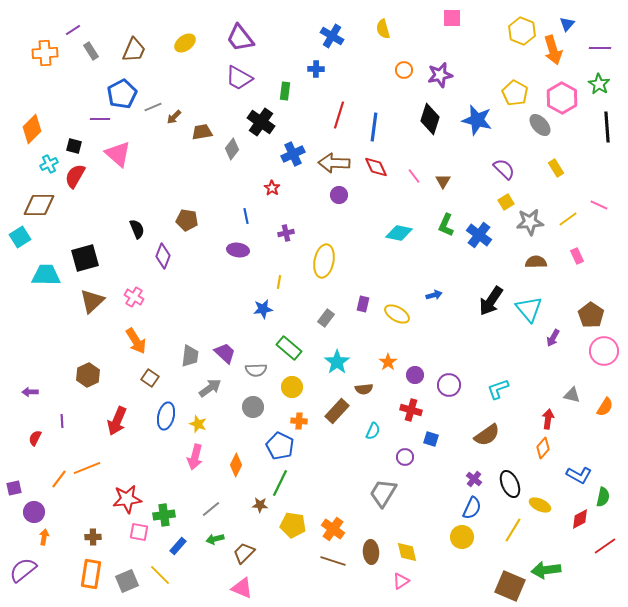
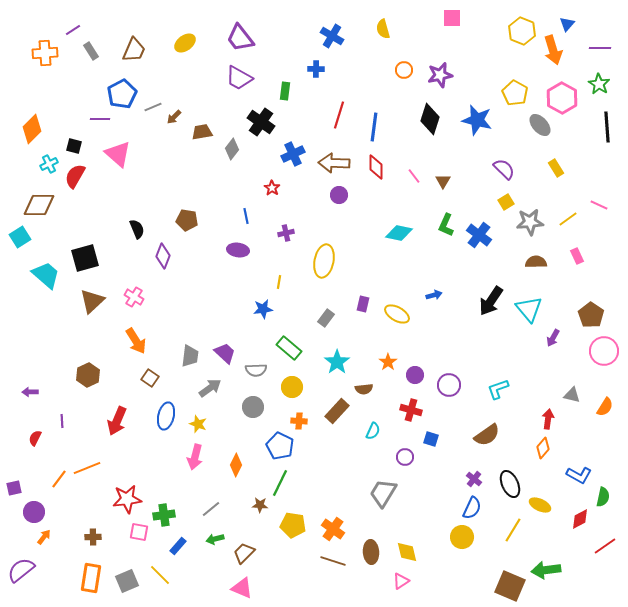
red diamond at (376, 167): rotated 25 degrees clockwise
cyan trapezoid at (46, 275): rotated 40 degrees clockwise
orange arrow at (44, 537): rotated 28 degrees clockwise
purple semicircle at (23, 570): moved 2 px left
orange rectangle at (91, 574): moved 4 px down
